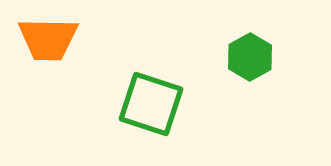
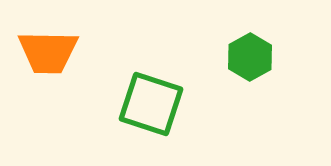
orange trapezoid: moved 13 px down
